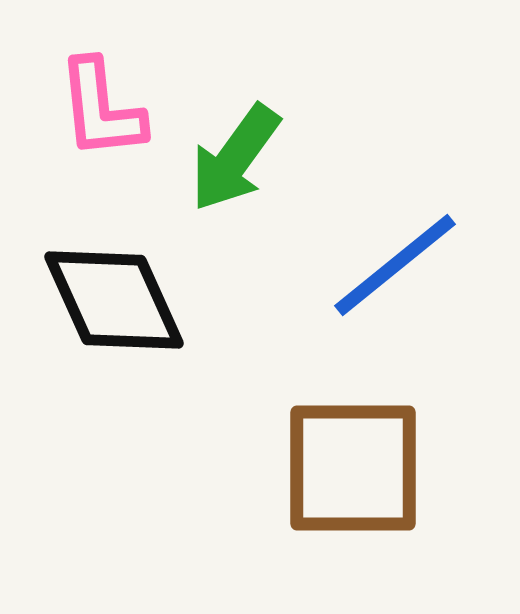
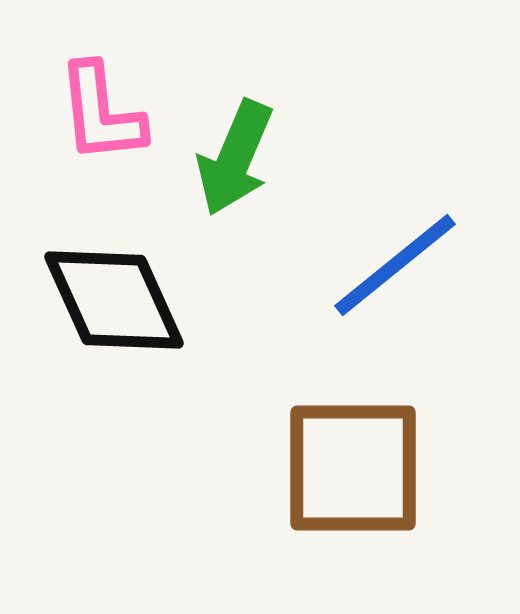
pink L-shape: moved 4 px down
green arrow: rotated 13 degrees counterclockwise
